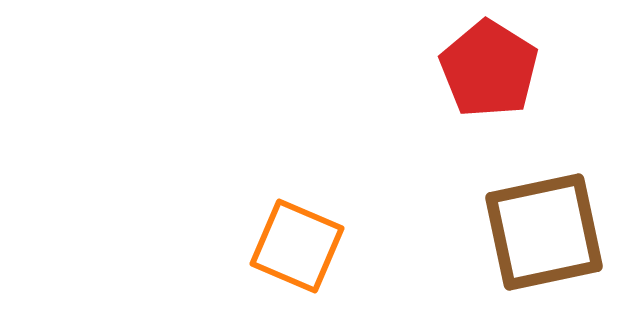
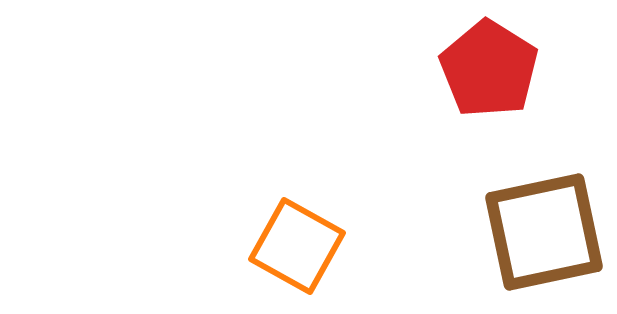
orange square: rotated 6 degrees clockwise
